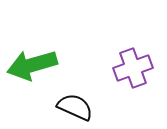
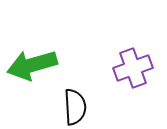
black semicircle: rotated 63 degrees clockwise
